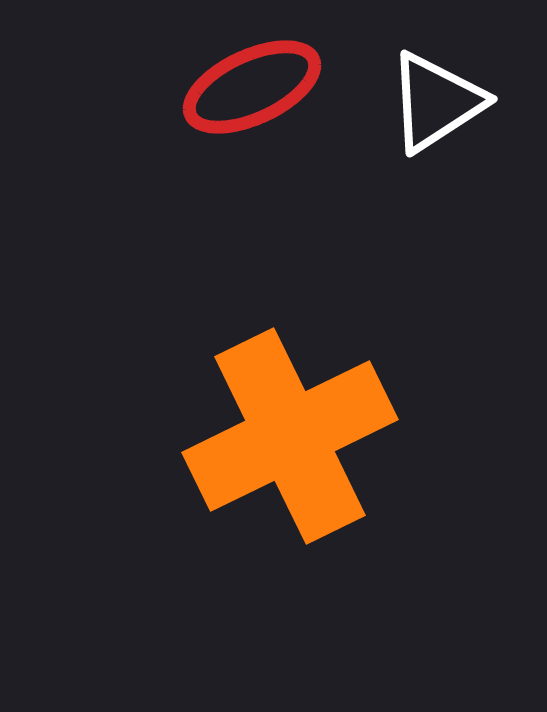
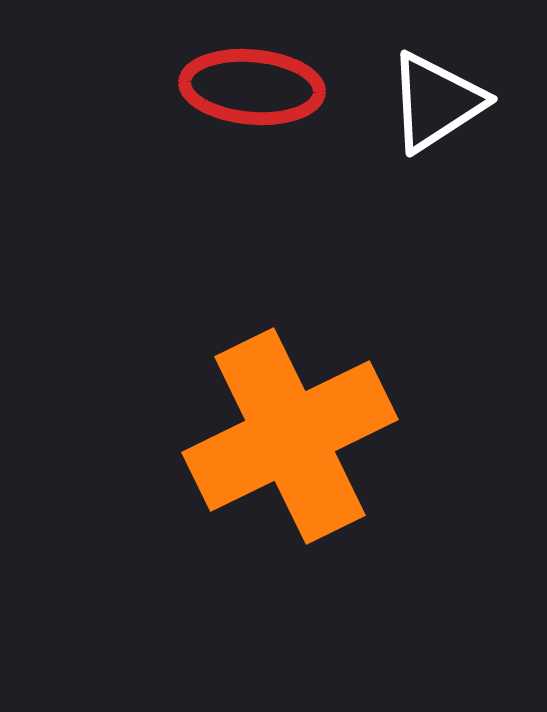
red ellipse: rotated 30 degrees clockwise
